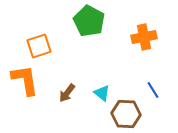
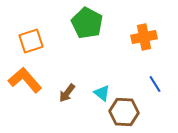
green pentagon: moved 2 px left, 2 px down
orange square: moved 8 px left, 5 px up
orange L-shape: rotated 32 degrees counterclockwise
blue line: moved 2 px right, 6 px up
brown hexagon: moved 2 px left, 2 px up
